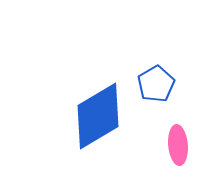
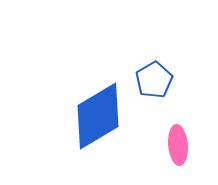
blue pentagon: moved 2 px left, 4 px up
